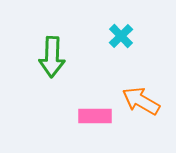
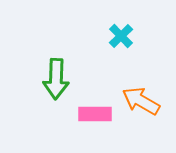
green arrow: moved 4 px right, 22 px down
pink rectangle: moved 2 px up
